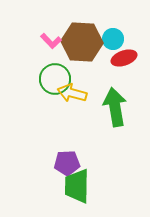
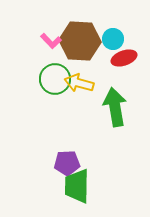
brown hexagon: moved 2 px left, 1 px up
yellow arrow: moved 7 px right, 10 px up
